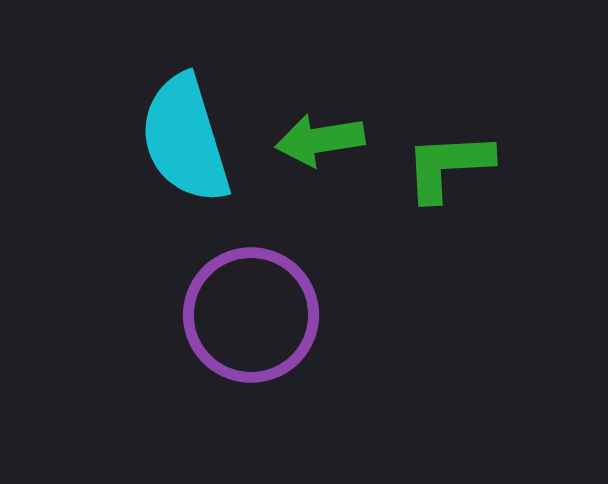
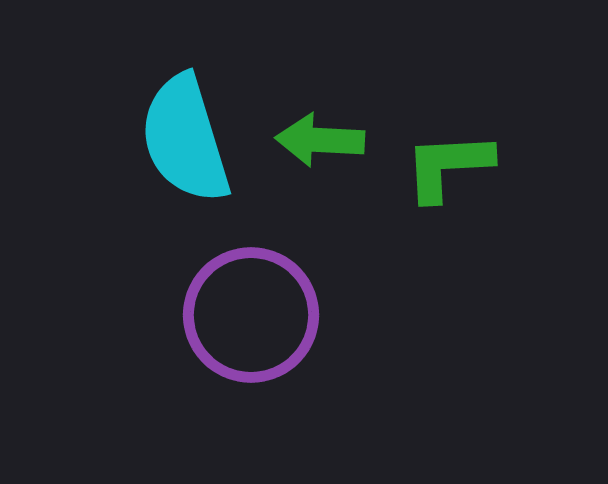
green arrow: rotated 12 degrees clockwise
